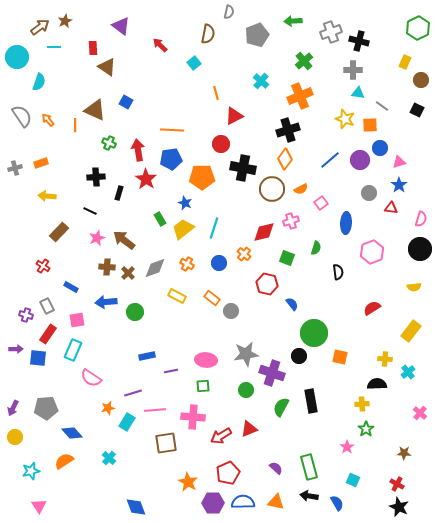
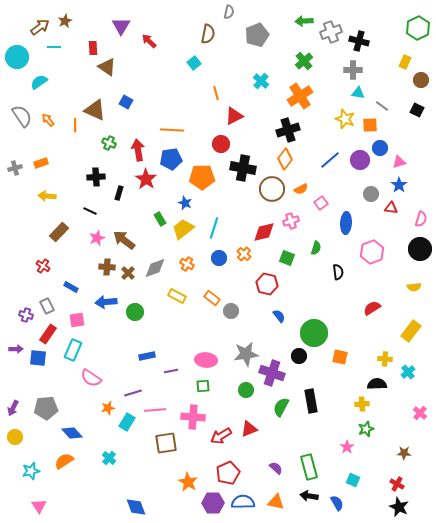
green arrow at (293, 21): moved 11 px right
purple triangle at (121, 26): rotated 24 degrees clockwise
red arrow at (160, 45): moved 11 px left, 4 px up
cyan semicircle at (39, 82): rotated 144 degrees counterclockwise
orange cross at (300, 96): rotated 10 degrees counterclockwise
gray circle at (369, 193): moved 2 px right, 1 px down
blue circle at (219, 263): moved 5 px up
blue semicircle at (292, 304): moved 13 px left, 12 px down
green star at (366, 429): rotated 14 degrees clockwise
